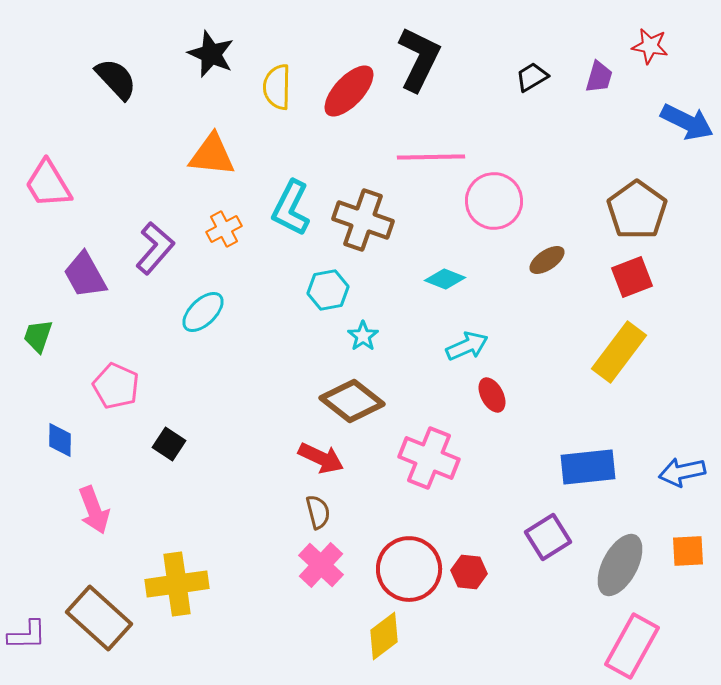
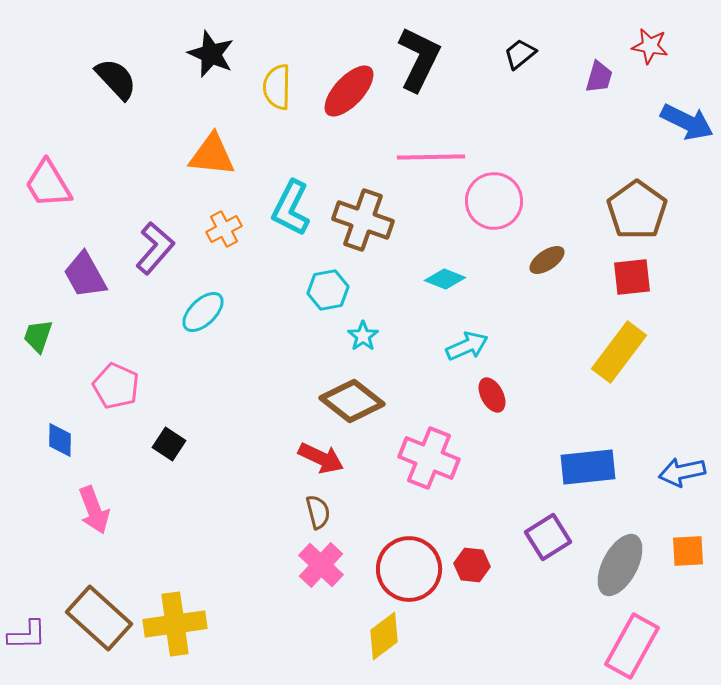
black trapezoid at (532, 77): moved 12 px left, 23 px up; rotated 8 degrees counterclockwise
red square at (632, 277): rotated 15 degrees clockwise
red hexagon at (469, 572): moved 3 px right, 7 px up
yellow cross at (177, 584): moved 2 px left, 40 px down
